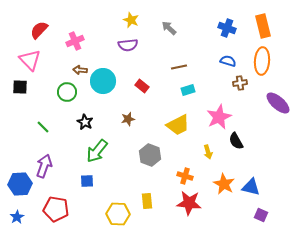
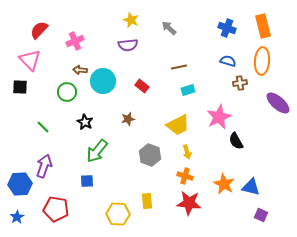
yellow arrow: moved 21 px left
